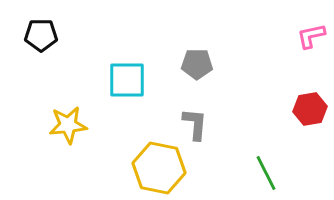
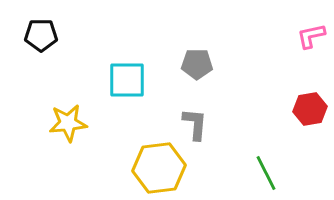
yellow star: moved 2 px up
yellow hexagon: rotated 18 degrees counterclockwise
